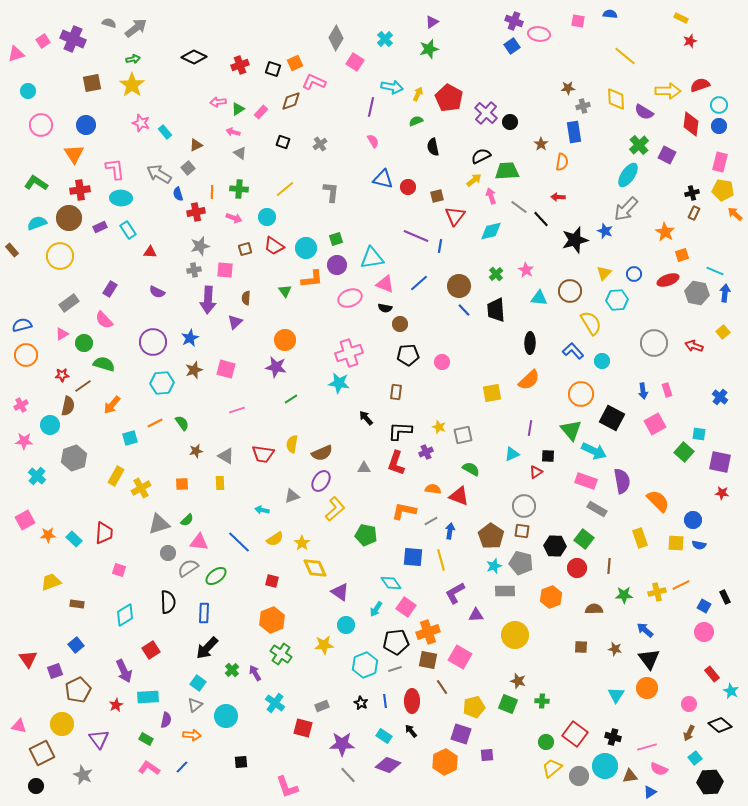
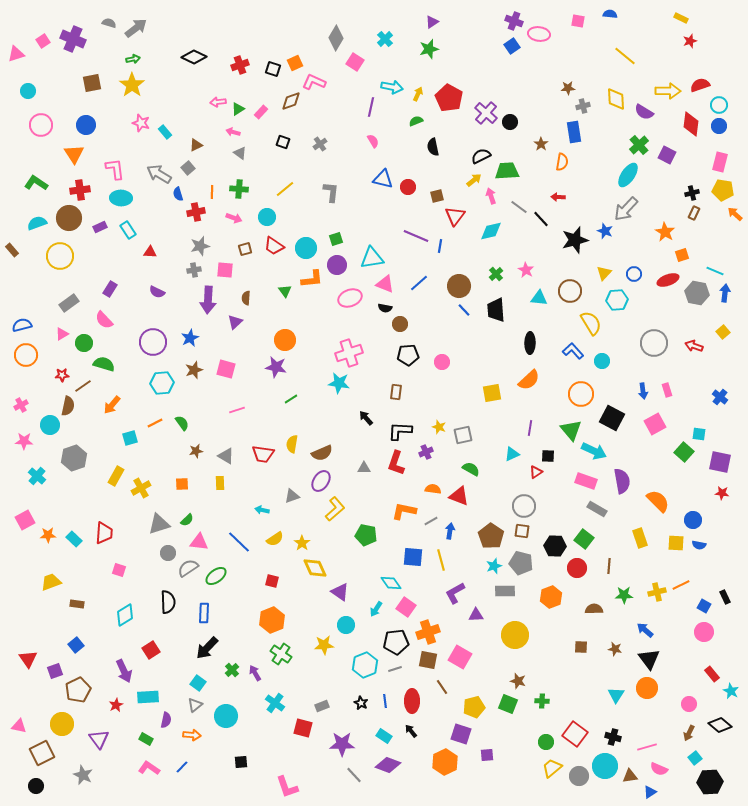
gray line at (348, 775): moved 6 px right
